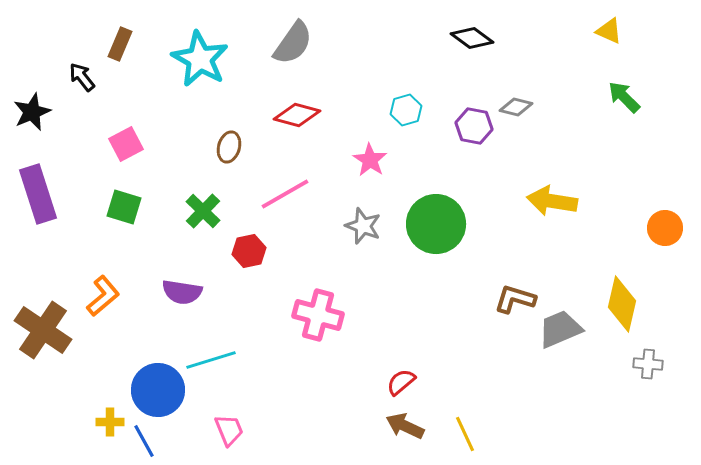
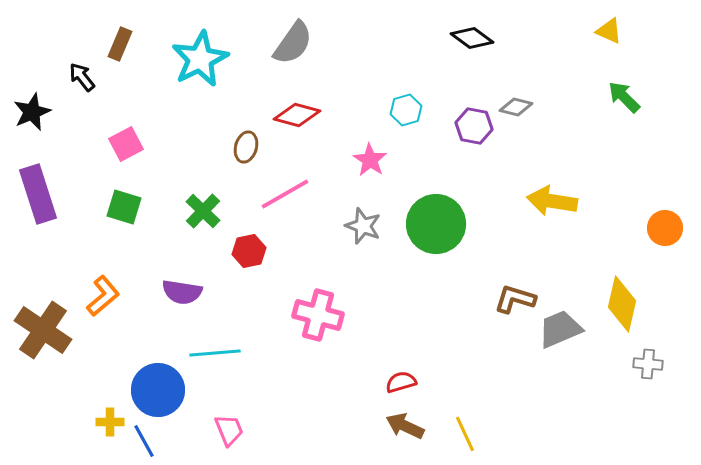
cyan star: rotated 16 degrees clockwise
brown ellipse: moved 17 px right
cyan line: moved 4 px right, 7 px up; rotated 12 degrees clockwise
red semicircle: rotated 24 degrees clockwise
